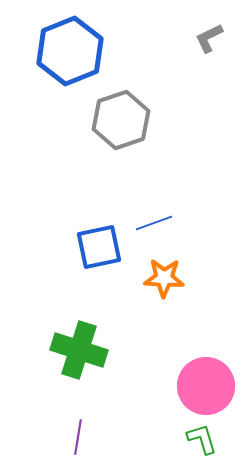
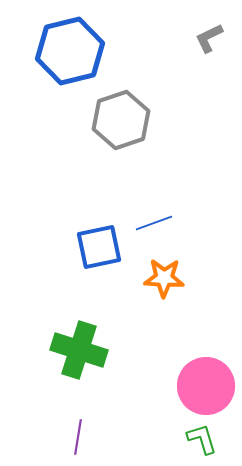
blue hexagon: rotated 8 degrees clockwise
